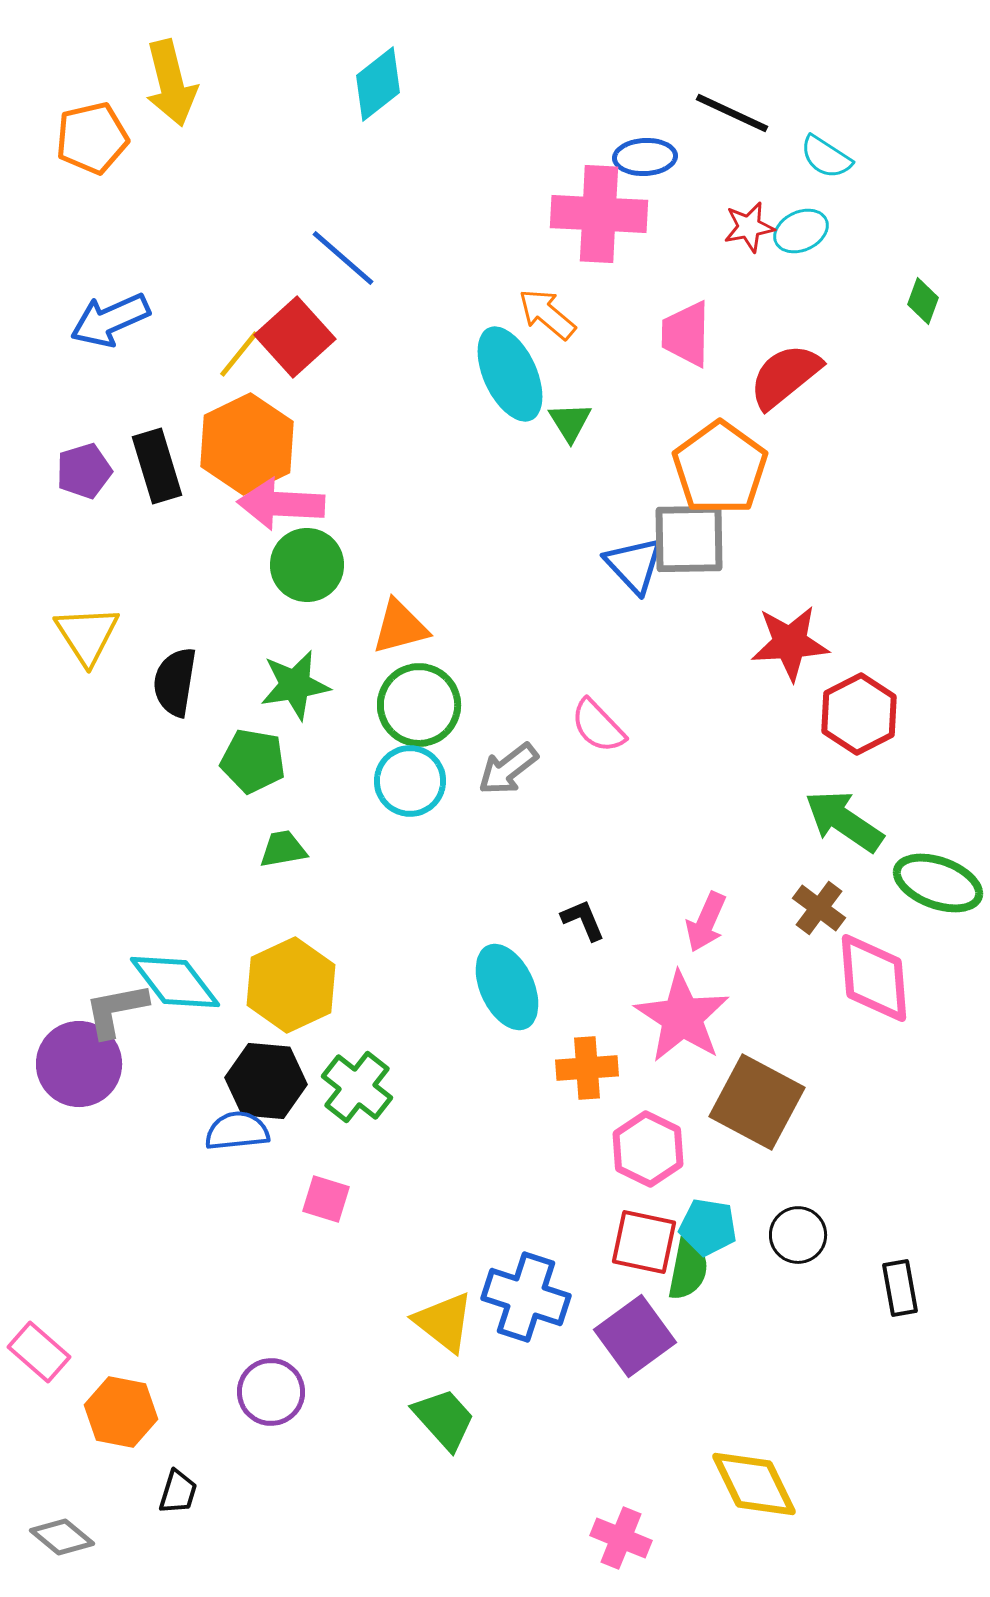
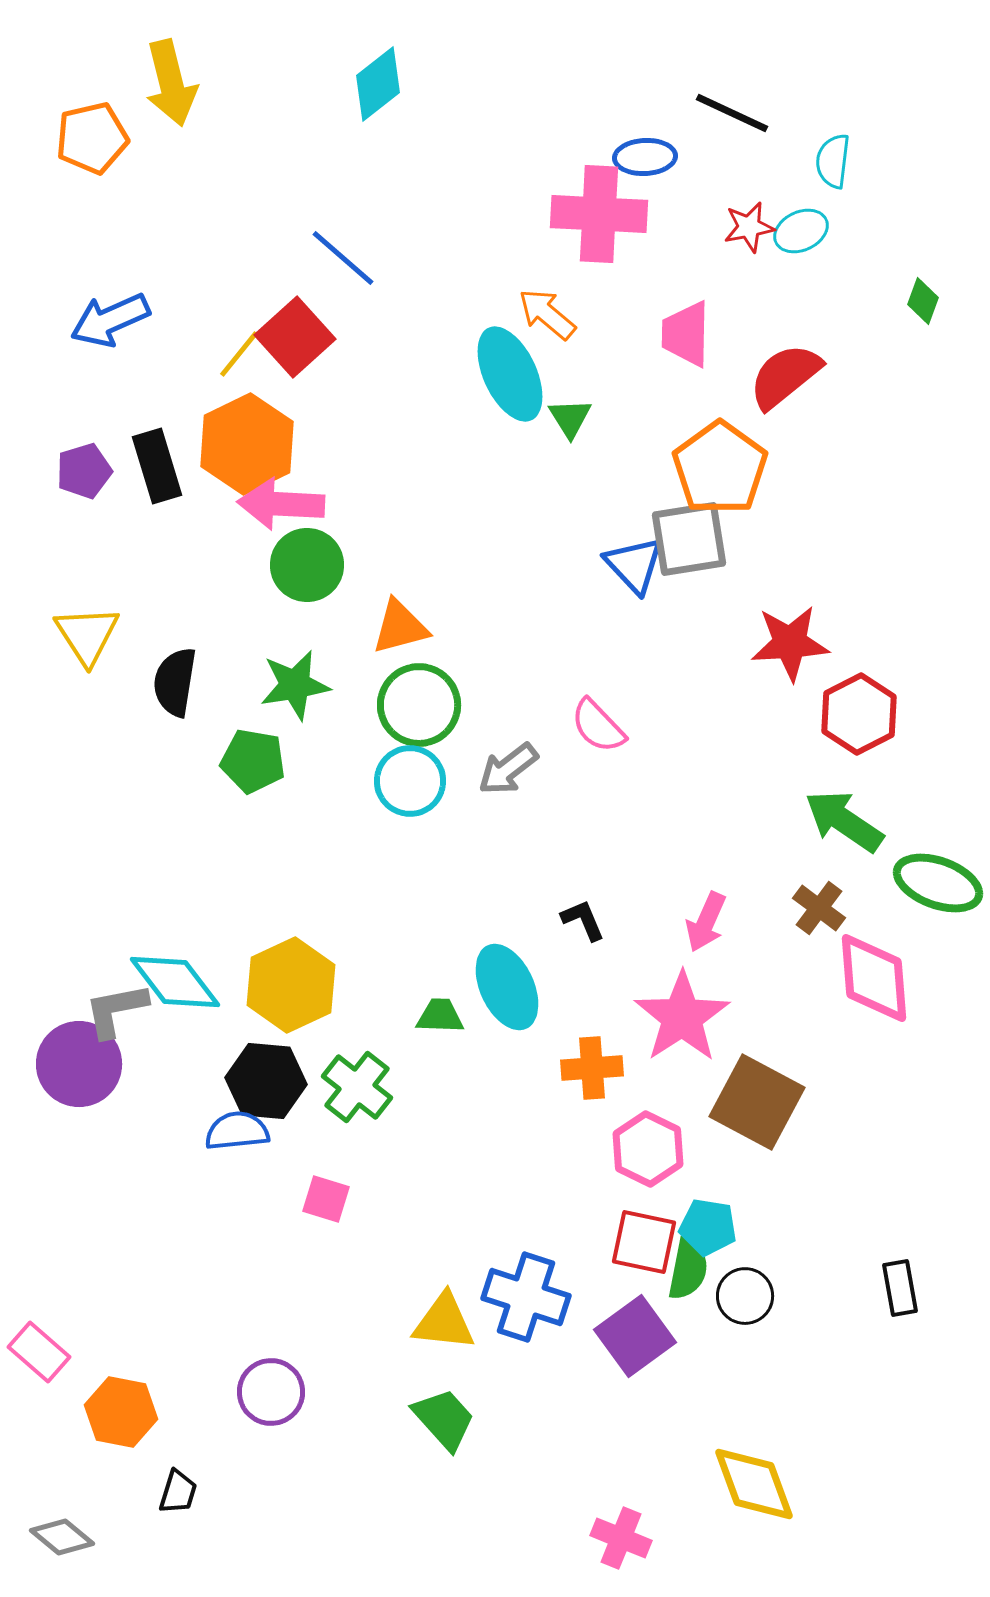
cyan semicircle at (826, 157): moved 7 px right, 4 px down; rotated 64 degrees clockwise
green triangle at (570, 422): moved 4 px up
gray square at (689, 539): rotated 8 degrees counterclockwise
green trapezoid at (283, 849): moved 157 px right, 167 px down; rotated 12 degrees clockwise
pink star at (682, 1017): rotated 6 degrees clockwise
orange cross at (587, 1068): moved 5 px right
black circle at (798, 1235): moved 53 px left, 61 px down
yellow triangle at (444, 1322): rotated 32 degrees counterclockwise
yellow diamond at (754, 1484): rotated 6 degrees clockwise
